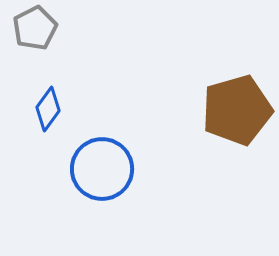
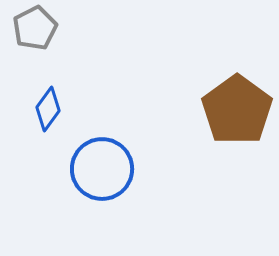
brown pentagon: rotated 20 degrees counterclockwise
